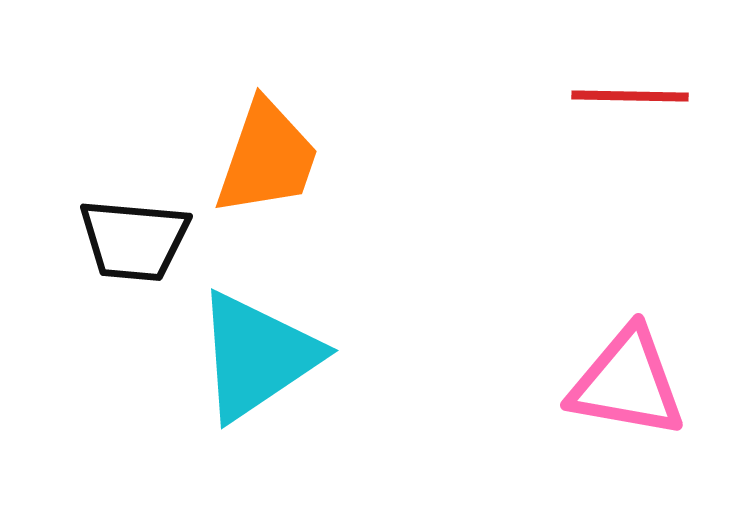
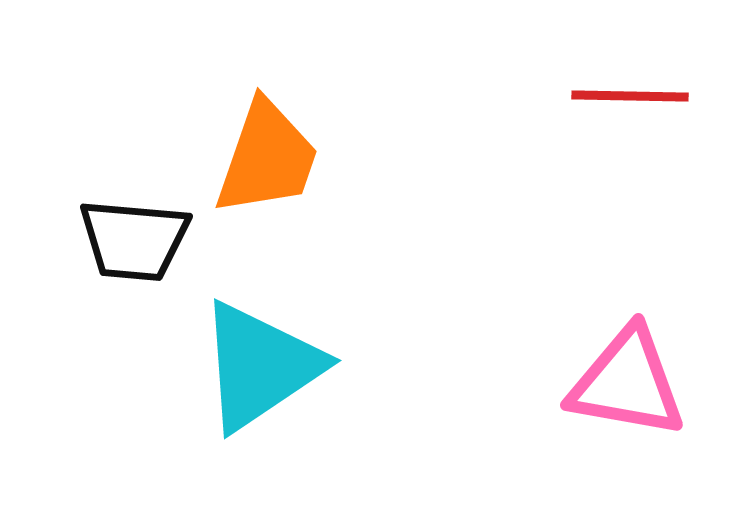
cyan triangle: moved 3 px right, 10 px down
